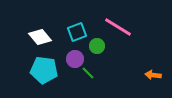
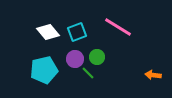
white diamond: moved 8 px right, 5 px up
green circle: moved 11 px down
cyan pentagon: rotated 20 degrees counterclockwise
